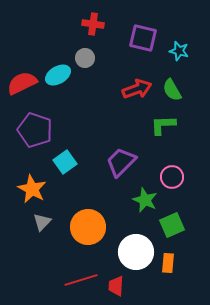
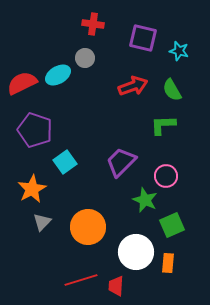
red arrow: moved 4 px left, 3 px up
pink circle: moved 6 px left, 1 px up
orange star: rotated 16 degrees clockwise
